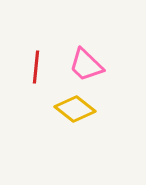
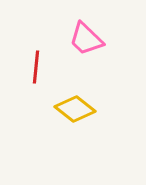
pink trapezoid: moved 26 px up
